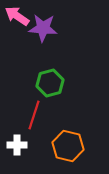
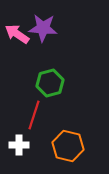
pink arrow: moved 18 px down
white cross: moved 2 px right
